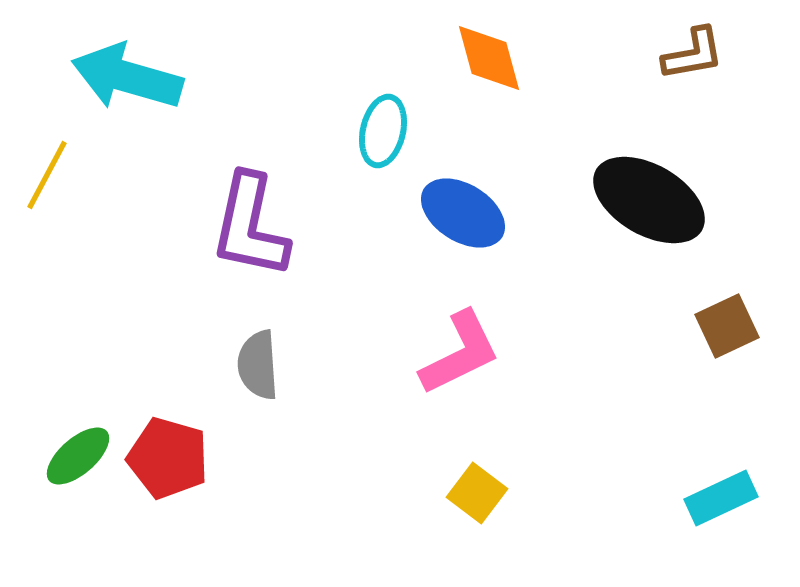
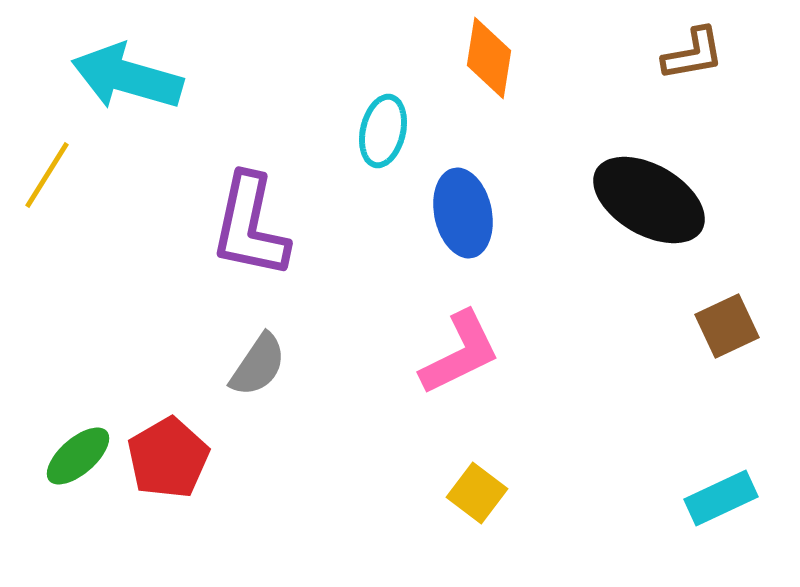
orange diamond: rotated 24 degrees clockwise
yellow line: rotated 4 degrees clockwise
blue ellipse: rotated 46 degrees clockwise
gray semicircle: rotated 142 degrees counterclockwise
red pentagon: rotated 26 degrees clockwise
